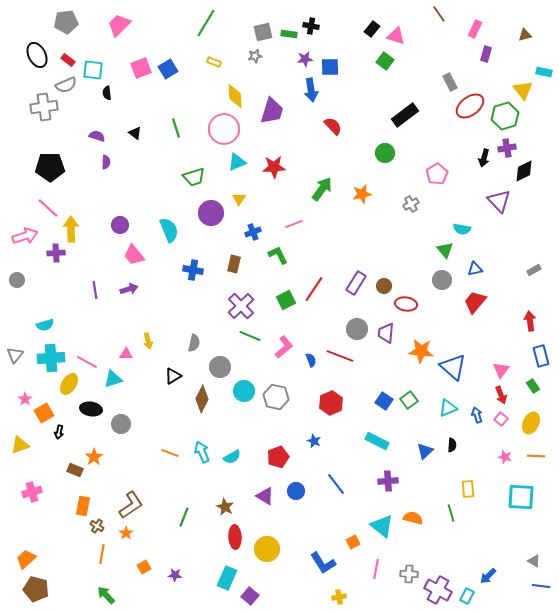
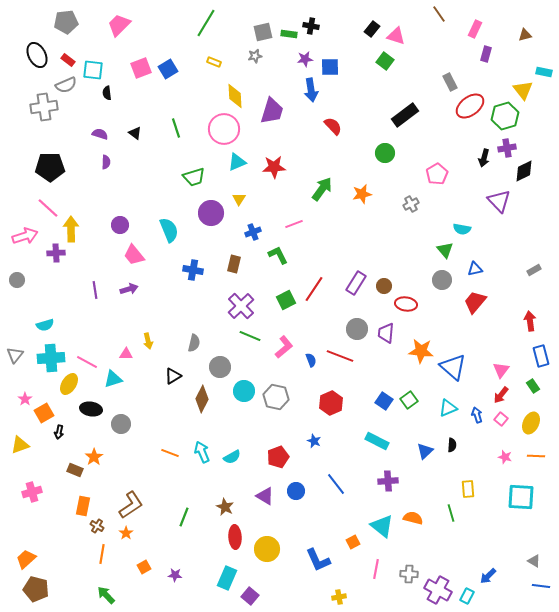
purple semicircle at (97, 136): moved 3 px right, 2 px up
red arrow at (501, 395): rotated 60 degrees clockwise
blue L-shape at (323, 563): moved 5 px left, 3 px up; rotated 8 degrees clockwise
